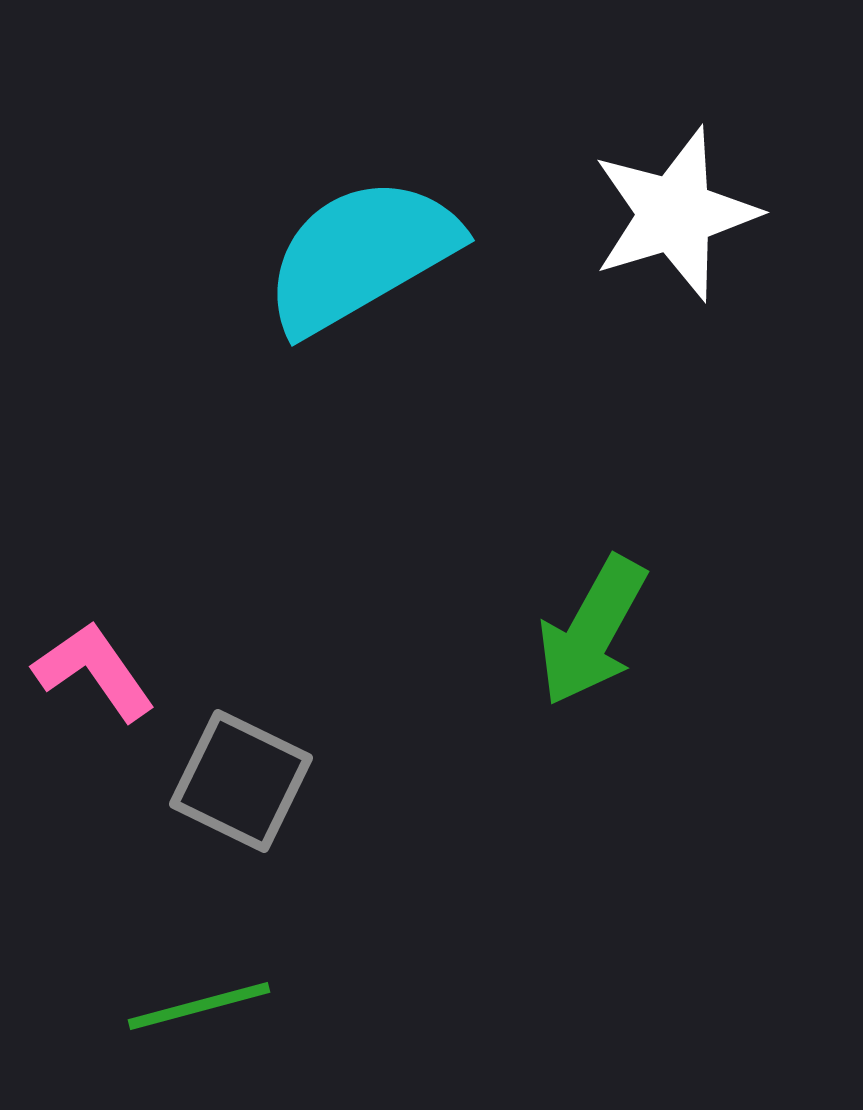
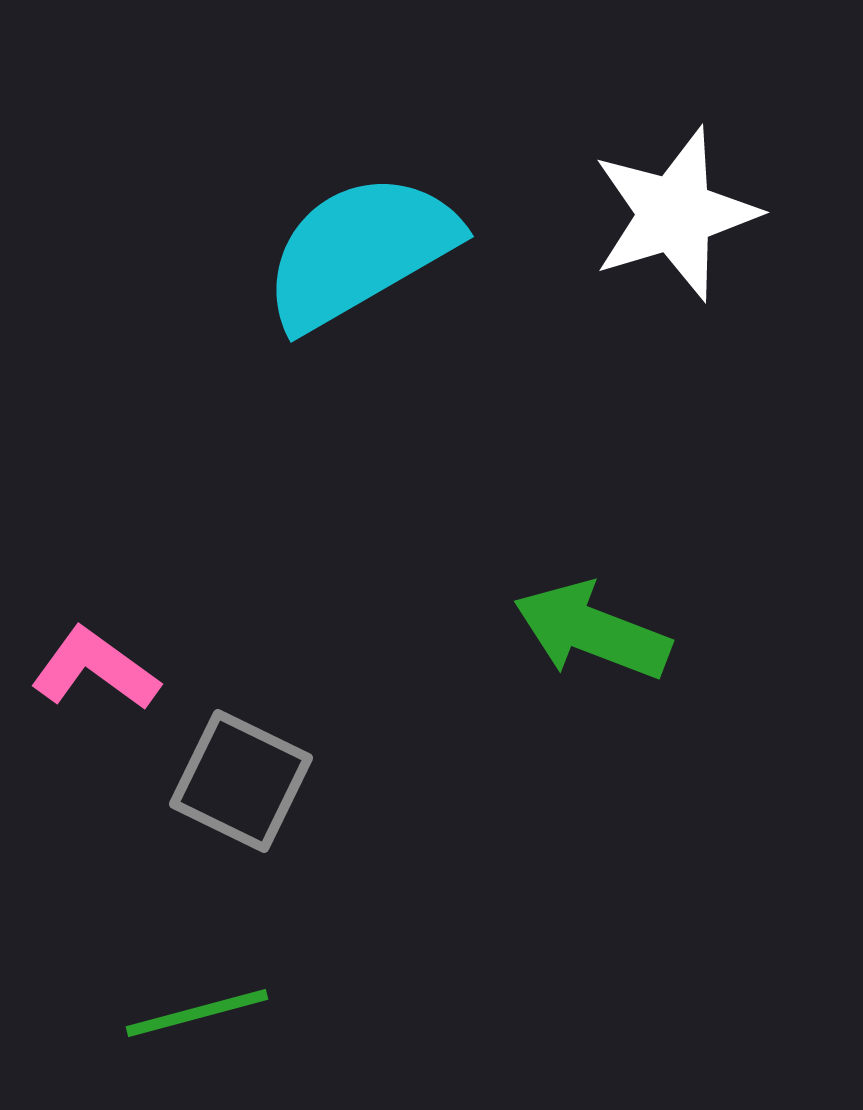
cyan semicircle: moved 1 px left, 4 px up
green arrow: rotated 82 degrees clockwise
pink L-shape: moved 1 px right, 2 px up; rotated 19 degrees counterclockwise
green line: moved 2 px left, 7 px down
